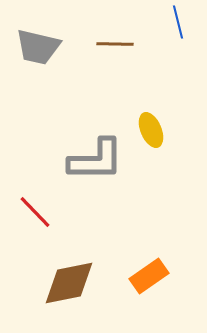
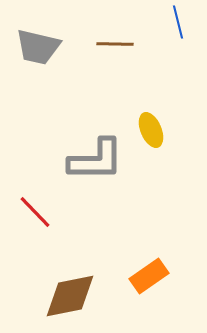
brown diamond: moved 1 px right, 13 px down
